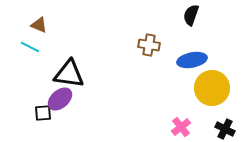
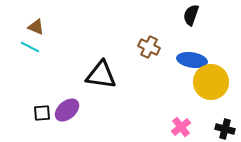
brown triangle: moved 3 px left, 2 px down
brown cross: moved 2 px down; rotated 15 degrees clockwise
blue ellipse: rotated 20 degrees clockwise
black triangle: moved 32 px right, 1 px down
yellow circle: moved 1 px left, 6 px up
purple ellipse: moved 7 px right, 11 px down
black square: moved 1 px left
black cross: rotated 12 degrees counterclockwise
